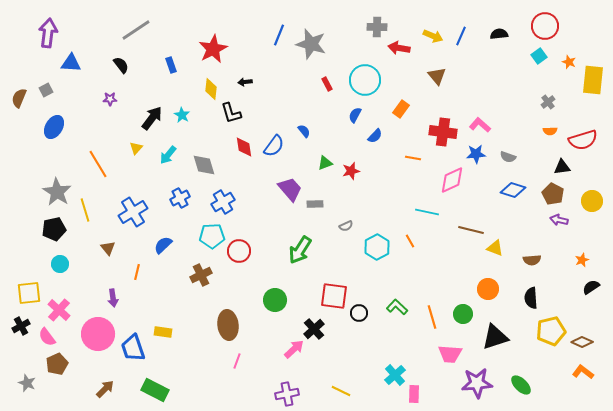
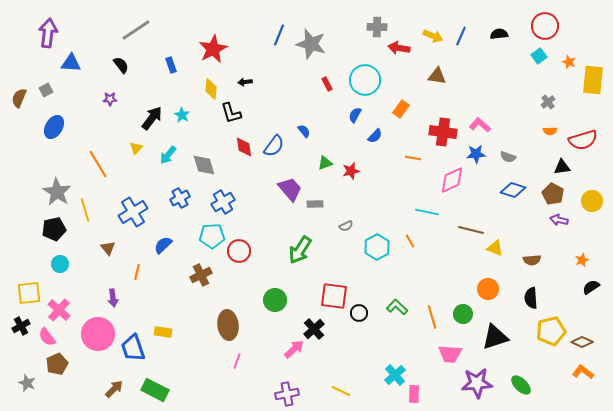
brown triangle at (437, 76): rotated 42 degrees counterclockwise
brown arrow at (105, 389): moved 9 px right
